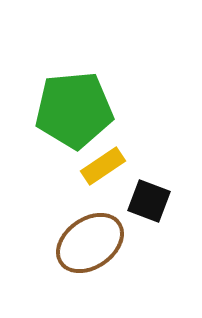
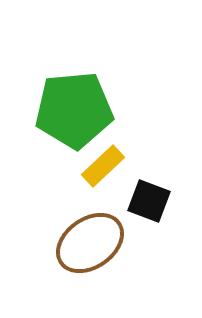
yellow rectangle: rotated 9 degrees counterclockwise
